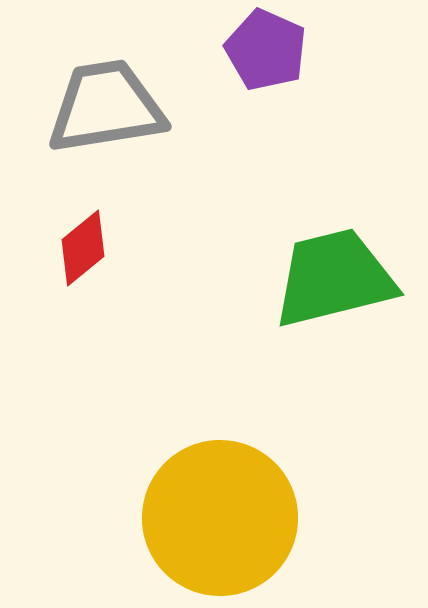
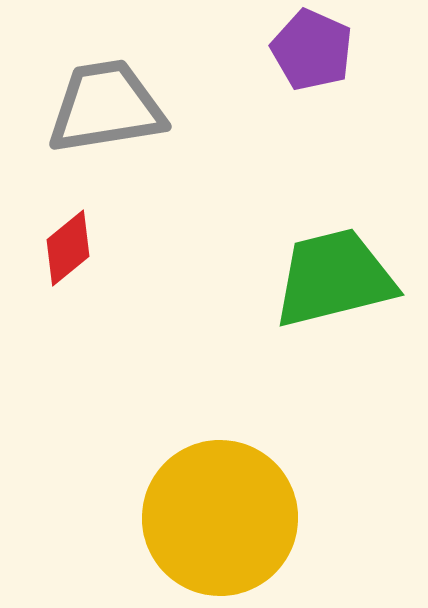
purple pentagon: moved 46 px right
red diamond: moved 15 px left
